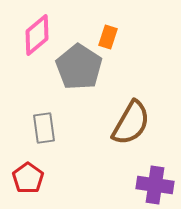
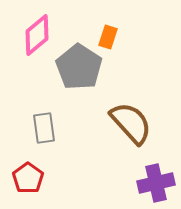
brown semicircle: rotated 72 degrees counterclockwise
purple cross: moved 1 px right, 2 px up; rotated 21 degrees counterclockwise
